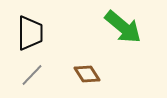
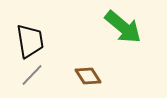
black trapezoid: moved 8 px down; rotated 9 degrees counterclockwise
brown diamond: moved 1 px right, 2 px down
